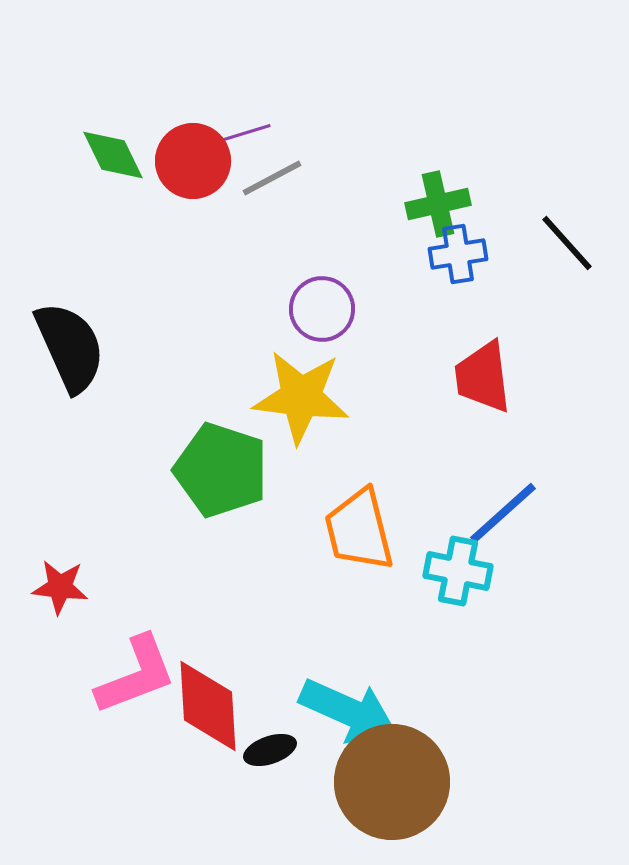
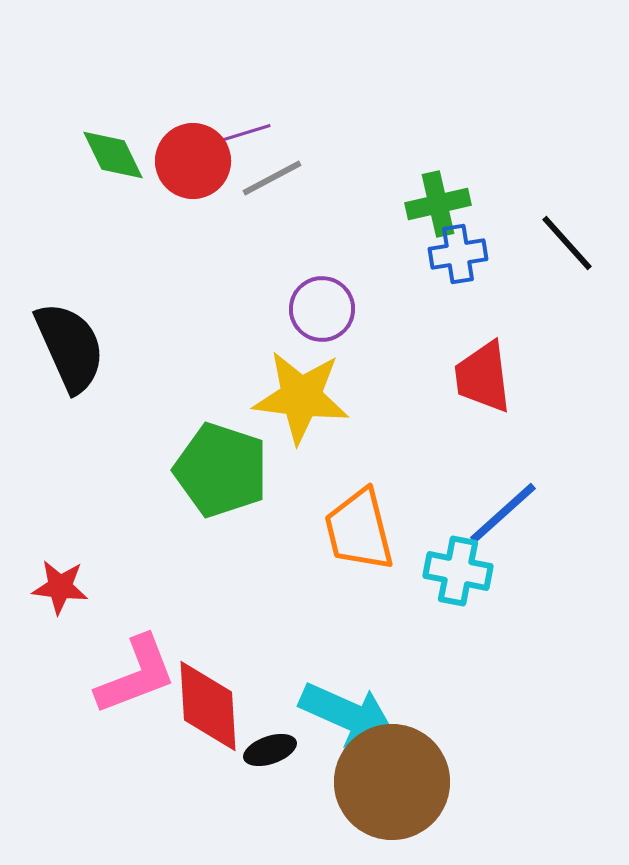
cyan arrow: moved 4 px down
